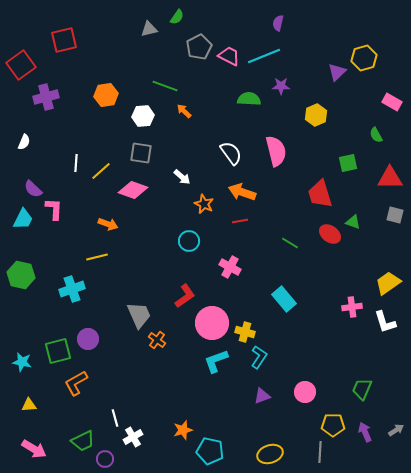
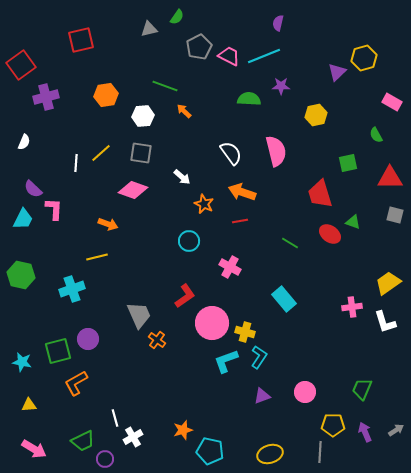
red square at (64, 40): moved 17 px right
yellow hexagon at (316, 115): rotated 10 degrees clockwise
yellow line at (101, 171): moved 18 px up
cyan L-shape at (216, 361): moved 10 px right
